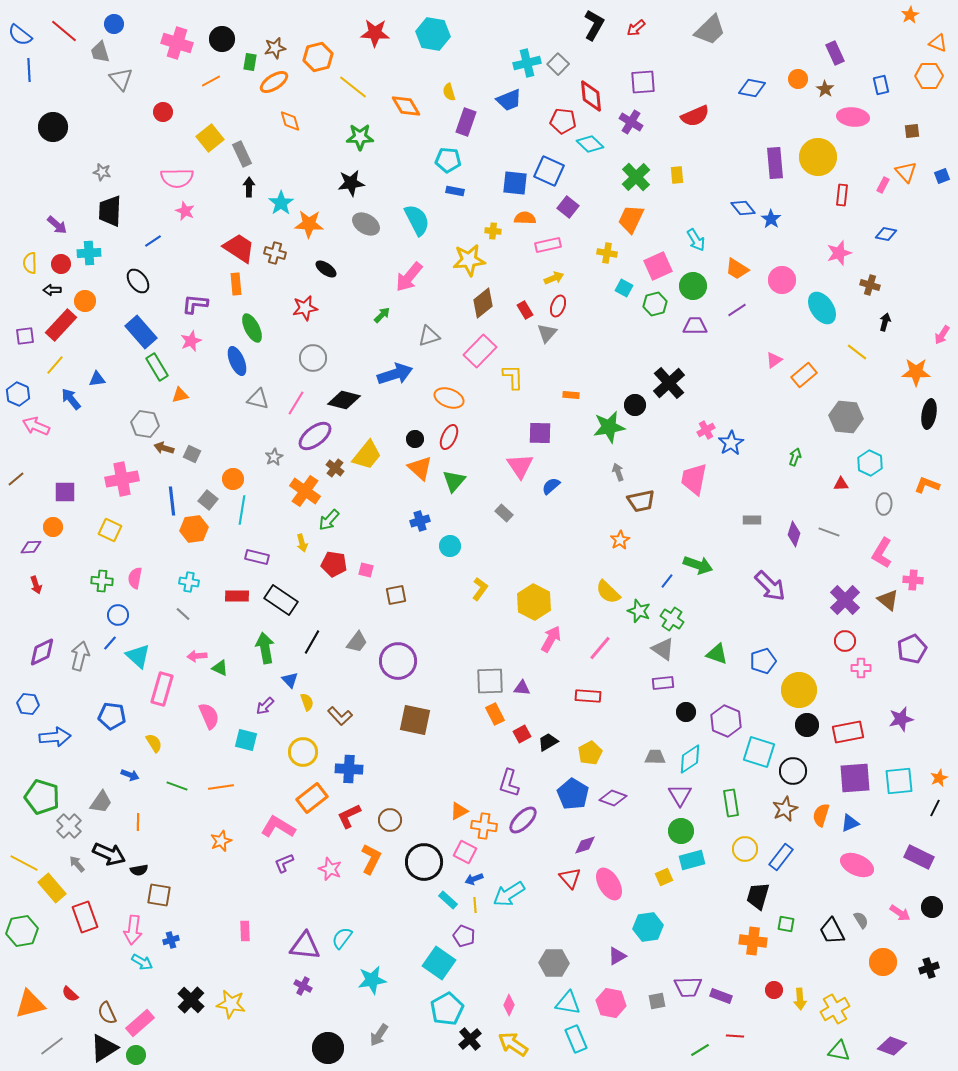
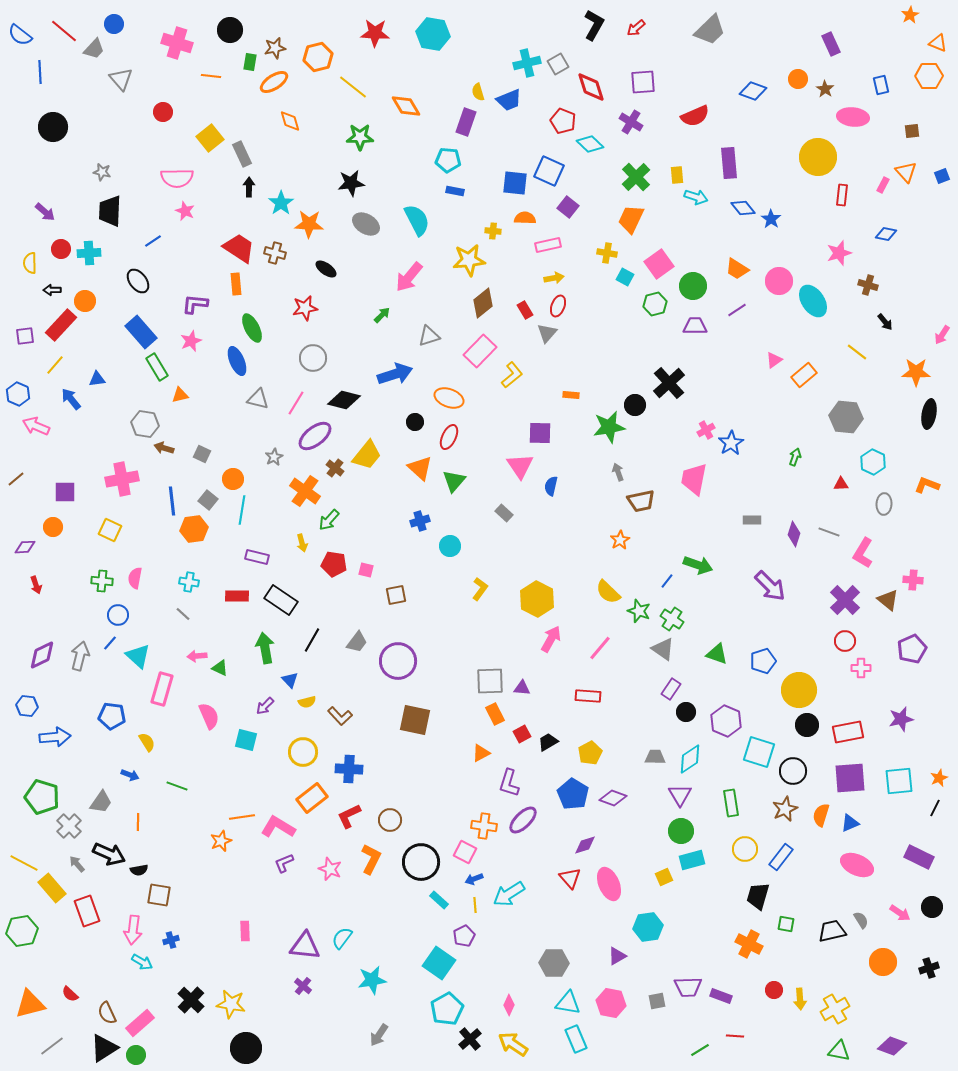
black circle at (222, 39): moved 8 px right, 9 px up
gray trapezoid at (100, 52): moved 6 px left, 3 px up; rotated 120 degrees counterclockwise
purple rectangle at (835, 53): moved 4 px left, 9 px up
gray square at (558, 64): rotated 15 degrees clockwise
blue line at (29, 70): moved 11 px right, 2 px down
orange line at (211, 81): moved 5 px up; rotated 36 degrees clockwise
blue diamond at (752, 88): moved 1 px right, 3 px down; rotated 8 degrees clockwise
yellow semicircle at (449, 92): moved 29 px right
red diamond at (591, 96): moved 9 px up; rotated 12 degrees counterclockwise
red pentagon at (563, 121): rotated 15 degrees clockwise
purple rectangle at (775, 163): moved 46 px left
purple arrow at (57, 225): moved 12 px left, 13 px up
cyan arrow at (696, 240): moved 43 px up; rotated 40 degrees counterclockwise
red circle at (61, 264): moved 15 px up
pink square at (658, 266): moved 1 px right, 2 px up; rotated 12 degrees counterclockwise
yellow arrow at (554, 278): rotated 12 degrees clockwise
pink circle at (782, 280): moved 3 px left, 1 px down
brown cross at (870, 285): moved 2 px left
cyan square at (624, 288): moved 1 px right, 11 px up
cyan ellipse at (822, 308): moved 9 px left, 7 px up
black arrow at (885, 322): rotated 126 degrees clockwise
yellow L-shape at (513, 377): moved 1 px left, 2 px up; rotated 52 degrees clockwise
black circle at (415, 439): moved 17 px up
gray square at (192, 454): moved 10 px right
cyan hexagon at (870, 463): moved 3 px right, 1 px up
blue semicircle at (551, 486): rotated 36 degrees counterclockwise
purple diamond at (31, 547): moved 6 px left
pink L-shape at (882, 553): moved 19 px left
yellow hexagon at (534, 602): moved 3 px right, 3 px up
black line at (312, 642): moved 2 px up
purple diamond at (42, 652): moved 3 px down
purple rectangle at (663, 683): moved 8 px right, 6 px down; rotated 50 degrees counterclockwise
yellow semicircle at (307, 702): rotated 96 degrees clockwise
blue hexagon at (28, 704): moved 1 px left, 2 px down
yellow semicircle at (154, 743): moved 7 px left, 1 px up
purple square at (855, 778): moved 5 px left
orange line at (221, 787): moved 21 px right, 30 px down
orange triangle at (459, 811): moved 22 px right, 58 px up
black circle at (424, 862): moved 3 px left
pink ellipse at (609, 884): rotated 8 degrees clockwise
cyan rectangle at (448, 900): moved 9 px left
red rectangle at (85, 917): moved 2 px right, 6 px up
black trapezoid at (832, 931): rotated 104 degrees clockwise
purple pentagon at (464, 936): rotated 25 degrees clockwise
orange cross at (753, 941): moved 4 px left, 3 px down; rotated 20 degrees clockwise
purple cross at (303, 986): rotated 12 degrees clockwise
black circle at (328, 1048): moved 82 px left
